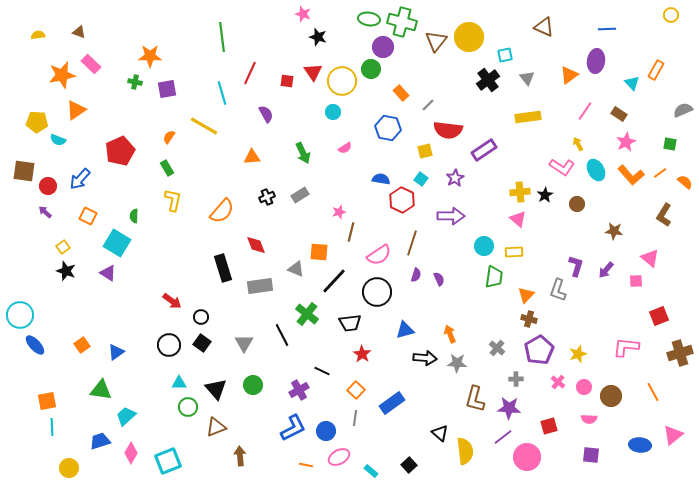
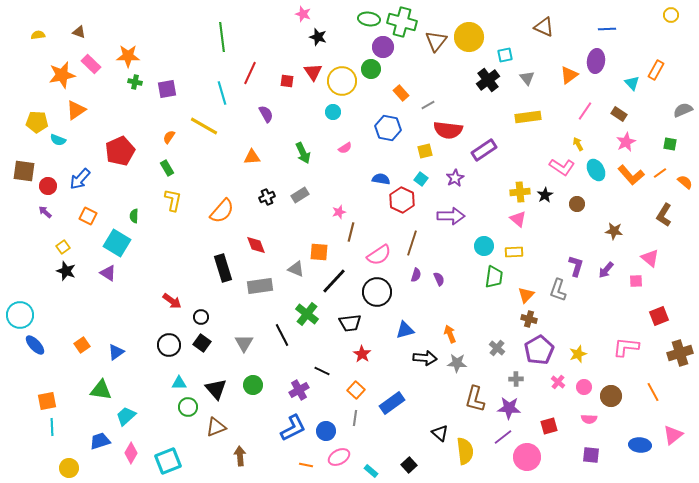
orange star at (150, 56): moved 22 px left
gray line at (428, 105): rotated 16 degrees clockwise
